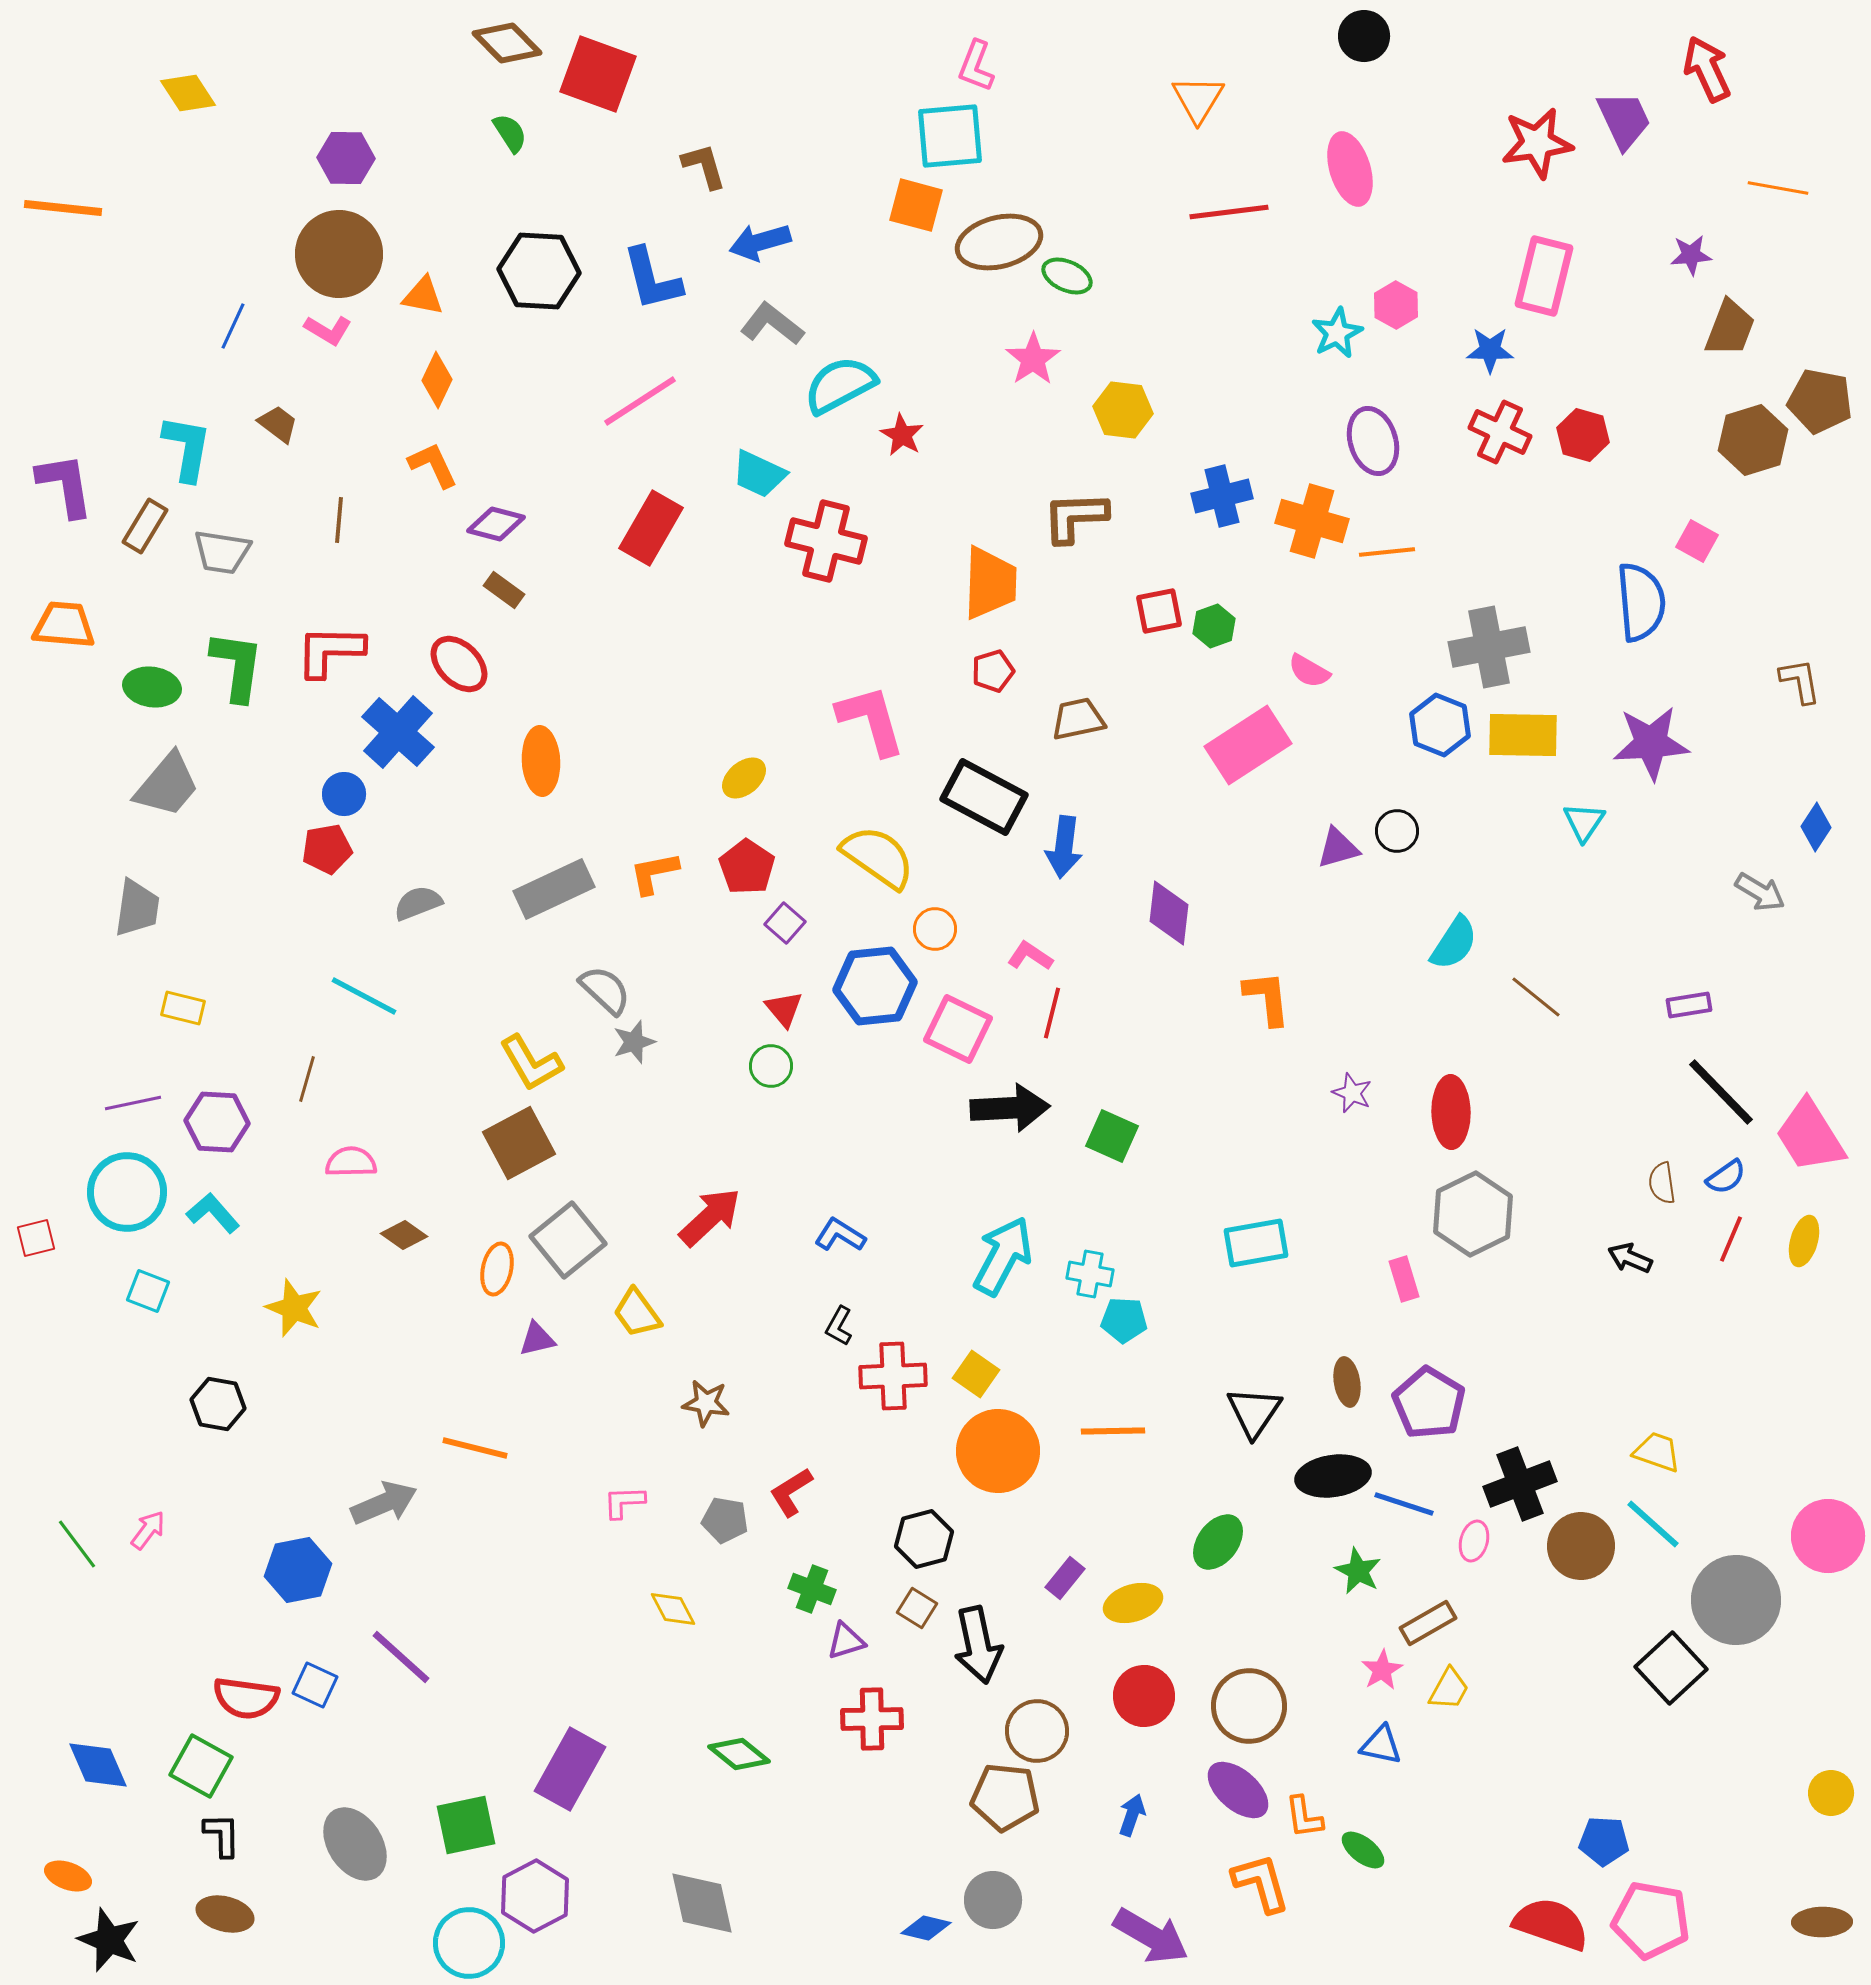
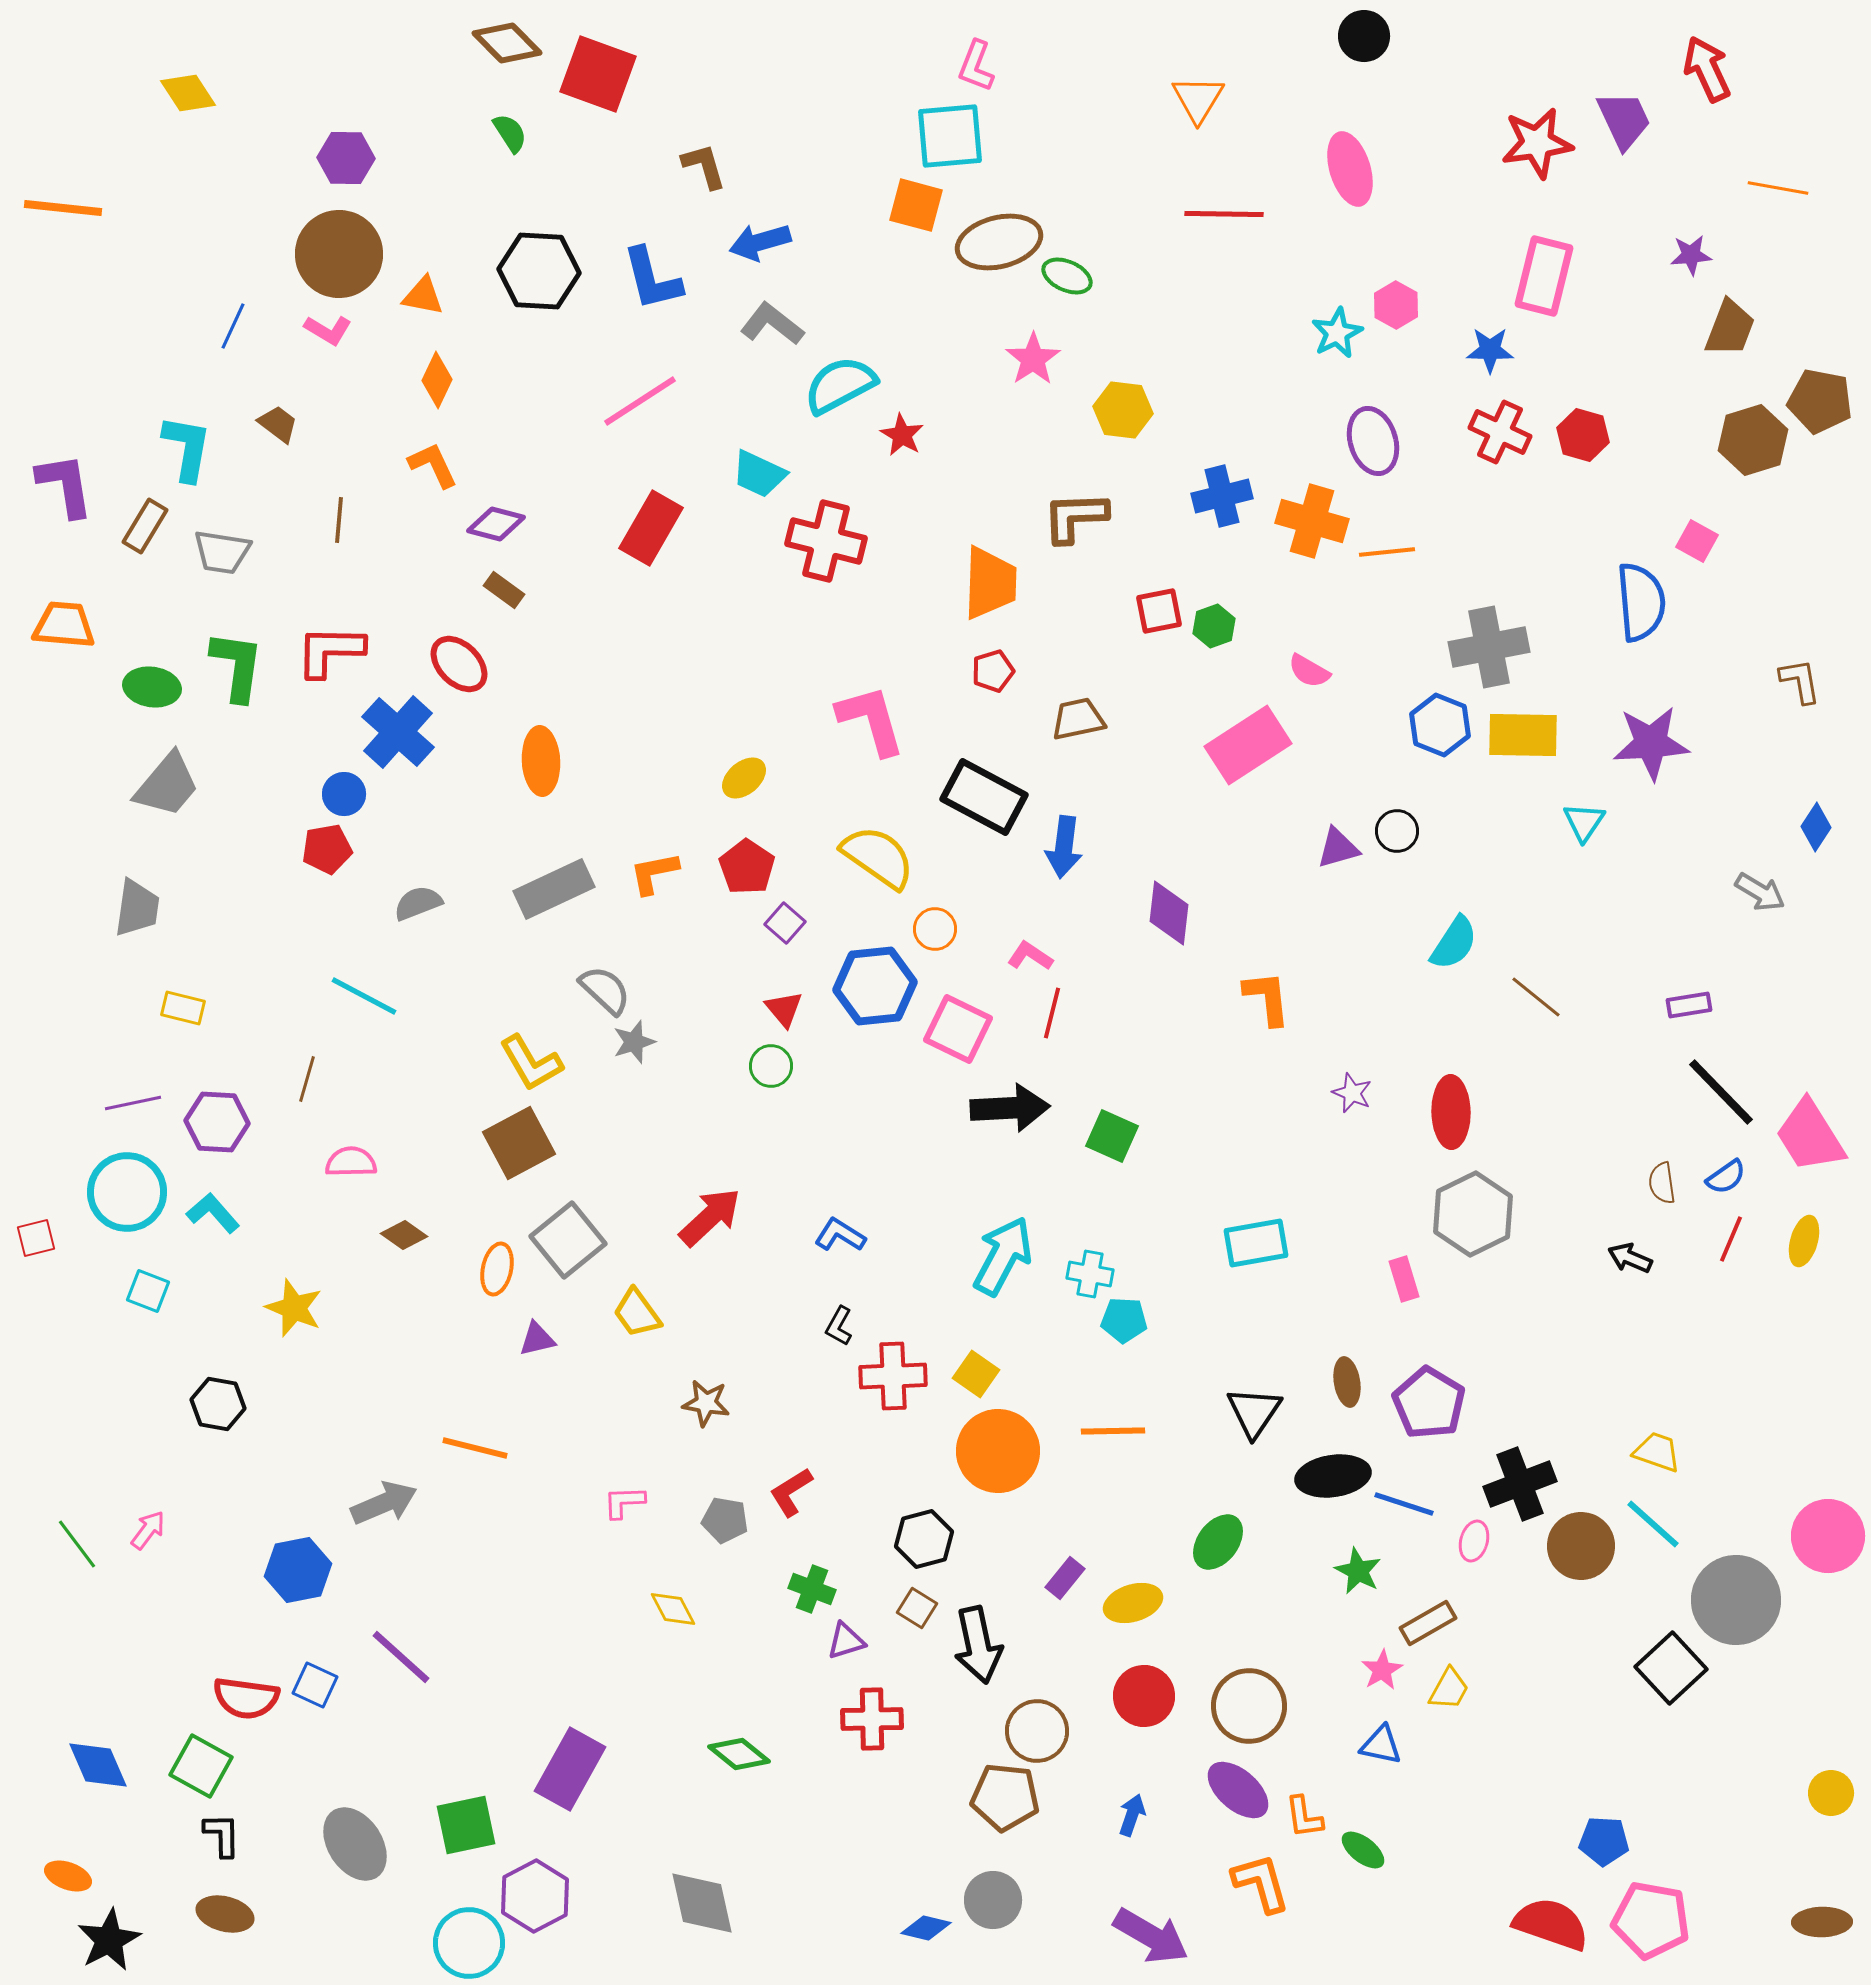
red line at (1229, 212): moved 5 px left, 2 px down; rotated 8 degrees clockwise
black star at (109, 1940): rotated 22 degrees clockwise
